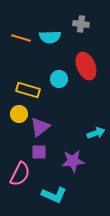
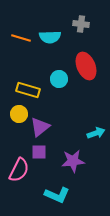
pink semicircle: moved 1 px left, 4 px up
cyan L-shape: moved 3 px right
